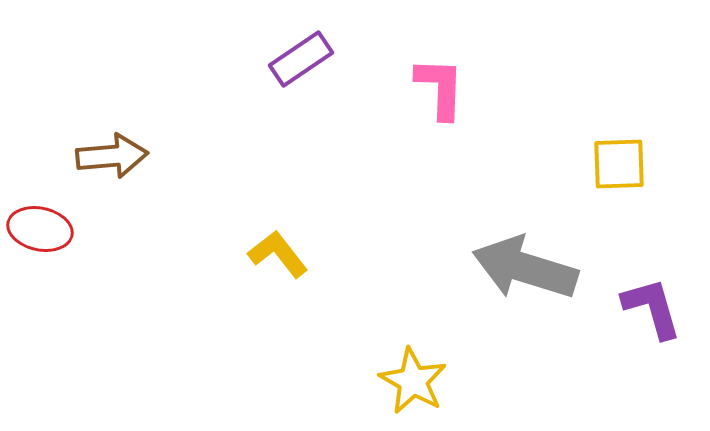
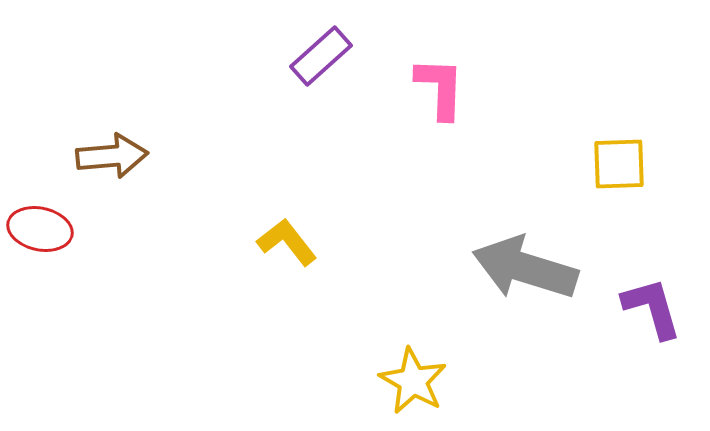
purple rectangle: moved 20 px right, 3 px up; rotated 8 degrees counterclockwise
yellow L-shape: moved 9 px right, 12 px up
